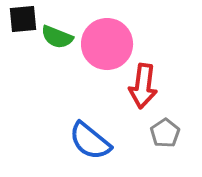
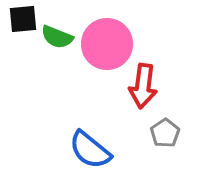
blue semicircle: moved 9 px down
